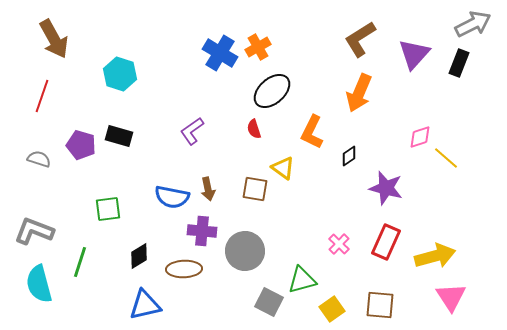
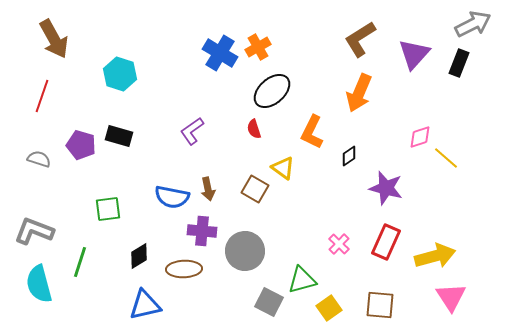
brown square at (255, 189): rotated 20 degrees clockwise
yellow square at (332, 309): moved 3 px left, 1 px up
